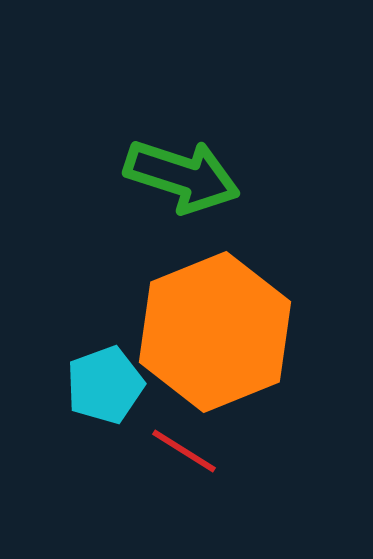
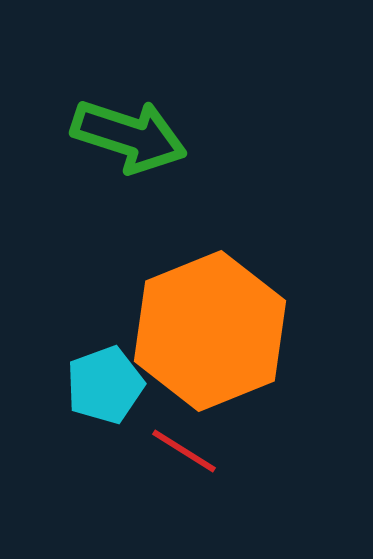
green arrow: moved 53 px left, 40 px up
orange hexagon: moved 5 px left, 1 px up
